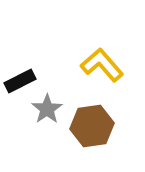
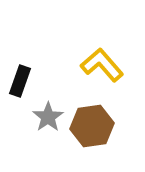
black rectangle: rotated 44 degrees counterclockwise
gray star: moved 1 px right, 8 px down
